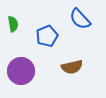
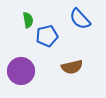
green semicircle: moved 15 px right, 4 px up
blue pentagon: rotated 10 degrees clockwise
